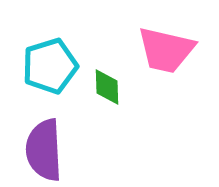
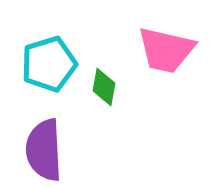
cyan pentagon: moved 1 px left, 2 px up
green diamond: moved 3 px left; rotated 12 degrees clockwise
